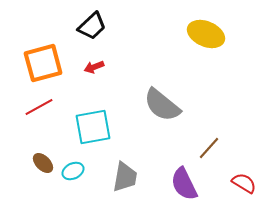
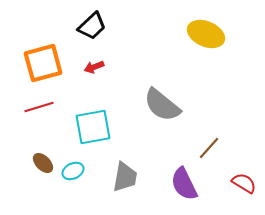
red line: rotated 12 degrees clockwise
